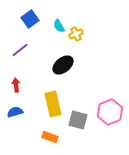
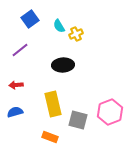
black ellipse: rotated 35 degrees clockwise
red arrow: rotated 88 degrees counterclockwise
